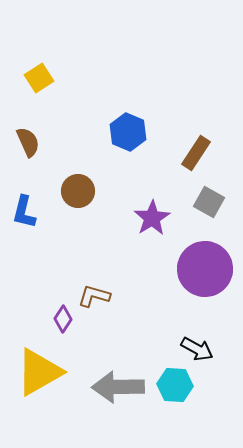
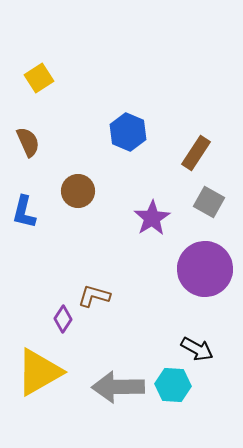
cyan hexagon: moved 2 px left
